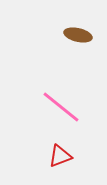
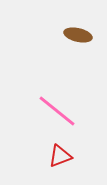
pink line: moved 4 px left, 4 px down
